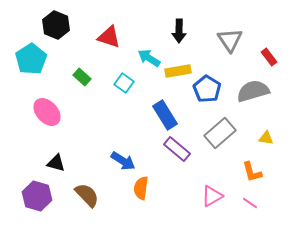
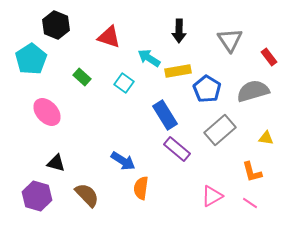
gray rectangle: moved 3 px up
